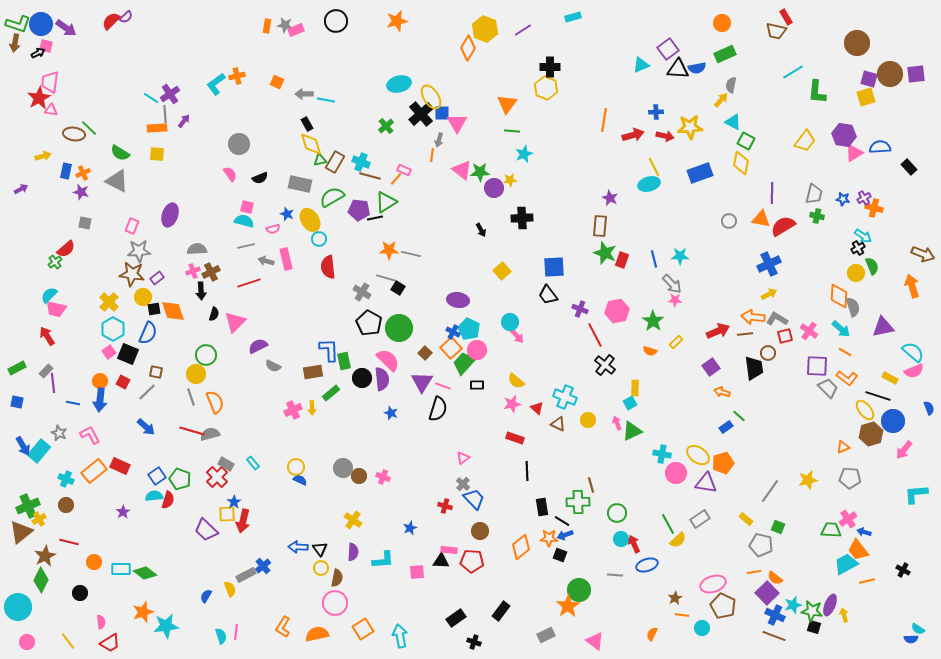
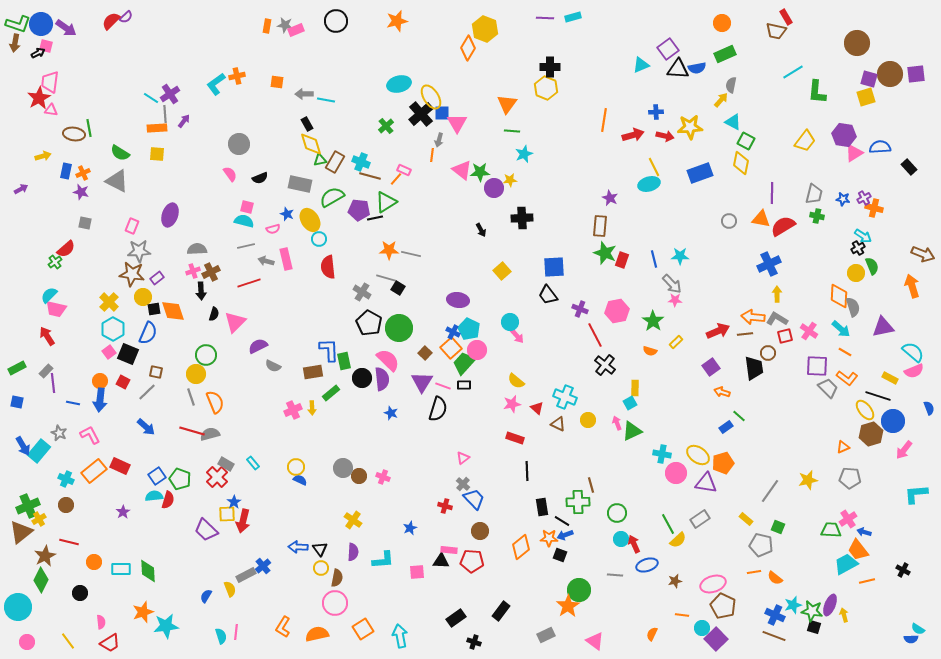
purple line at (523, 30): moved 22 px right, 12 px up; rotated 36 degrees clockwise
orange square at (277, 82): rotated 16 degrees counterclockwise
green line at (89, 128): rotated 36 degrees clockwise
yellow arrow at (769, 294): moved 8 px right; rotated 63 degrees counterclockwise
black rectangle at (477, 385): moved 13 px left
green diamond at (145, 573): moved 3 px right, 2 px up; rotated 50 degrees clockwise
purple square at (767, 593): moved 51 px left, 46 px down
brown star at (675, 598): moved 17 px up; rotated 16 degrees clockwise
